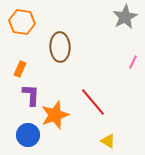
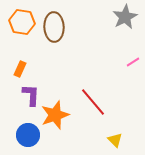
brown ellipse: moved 6 px left, 20 px up
pink line: rotated 32 degrees clockwise
yellow triangle: moved 7 px right, 1 px up; rotated 14 degrees clockwise
